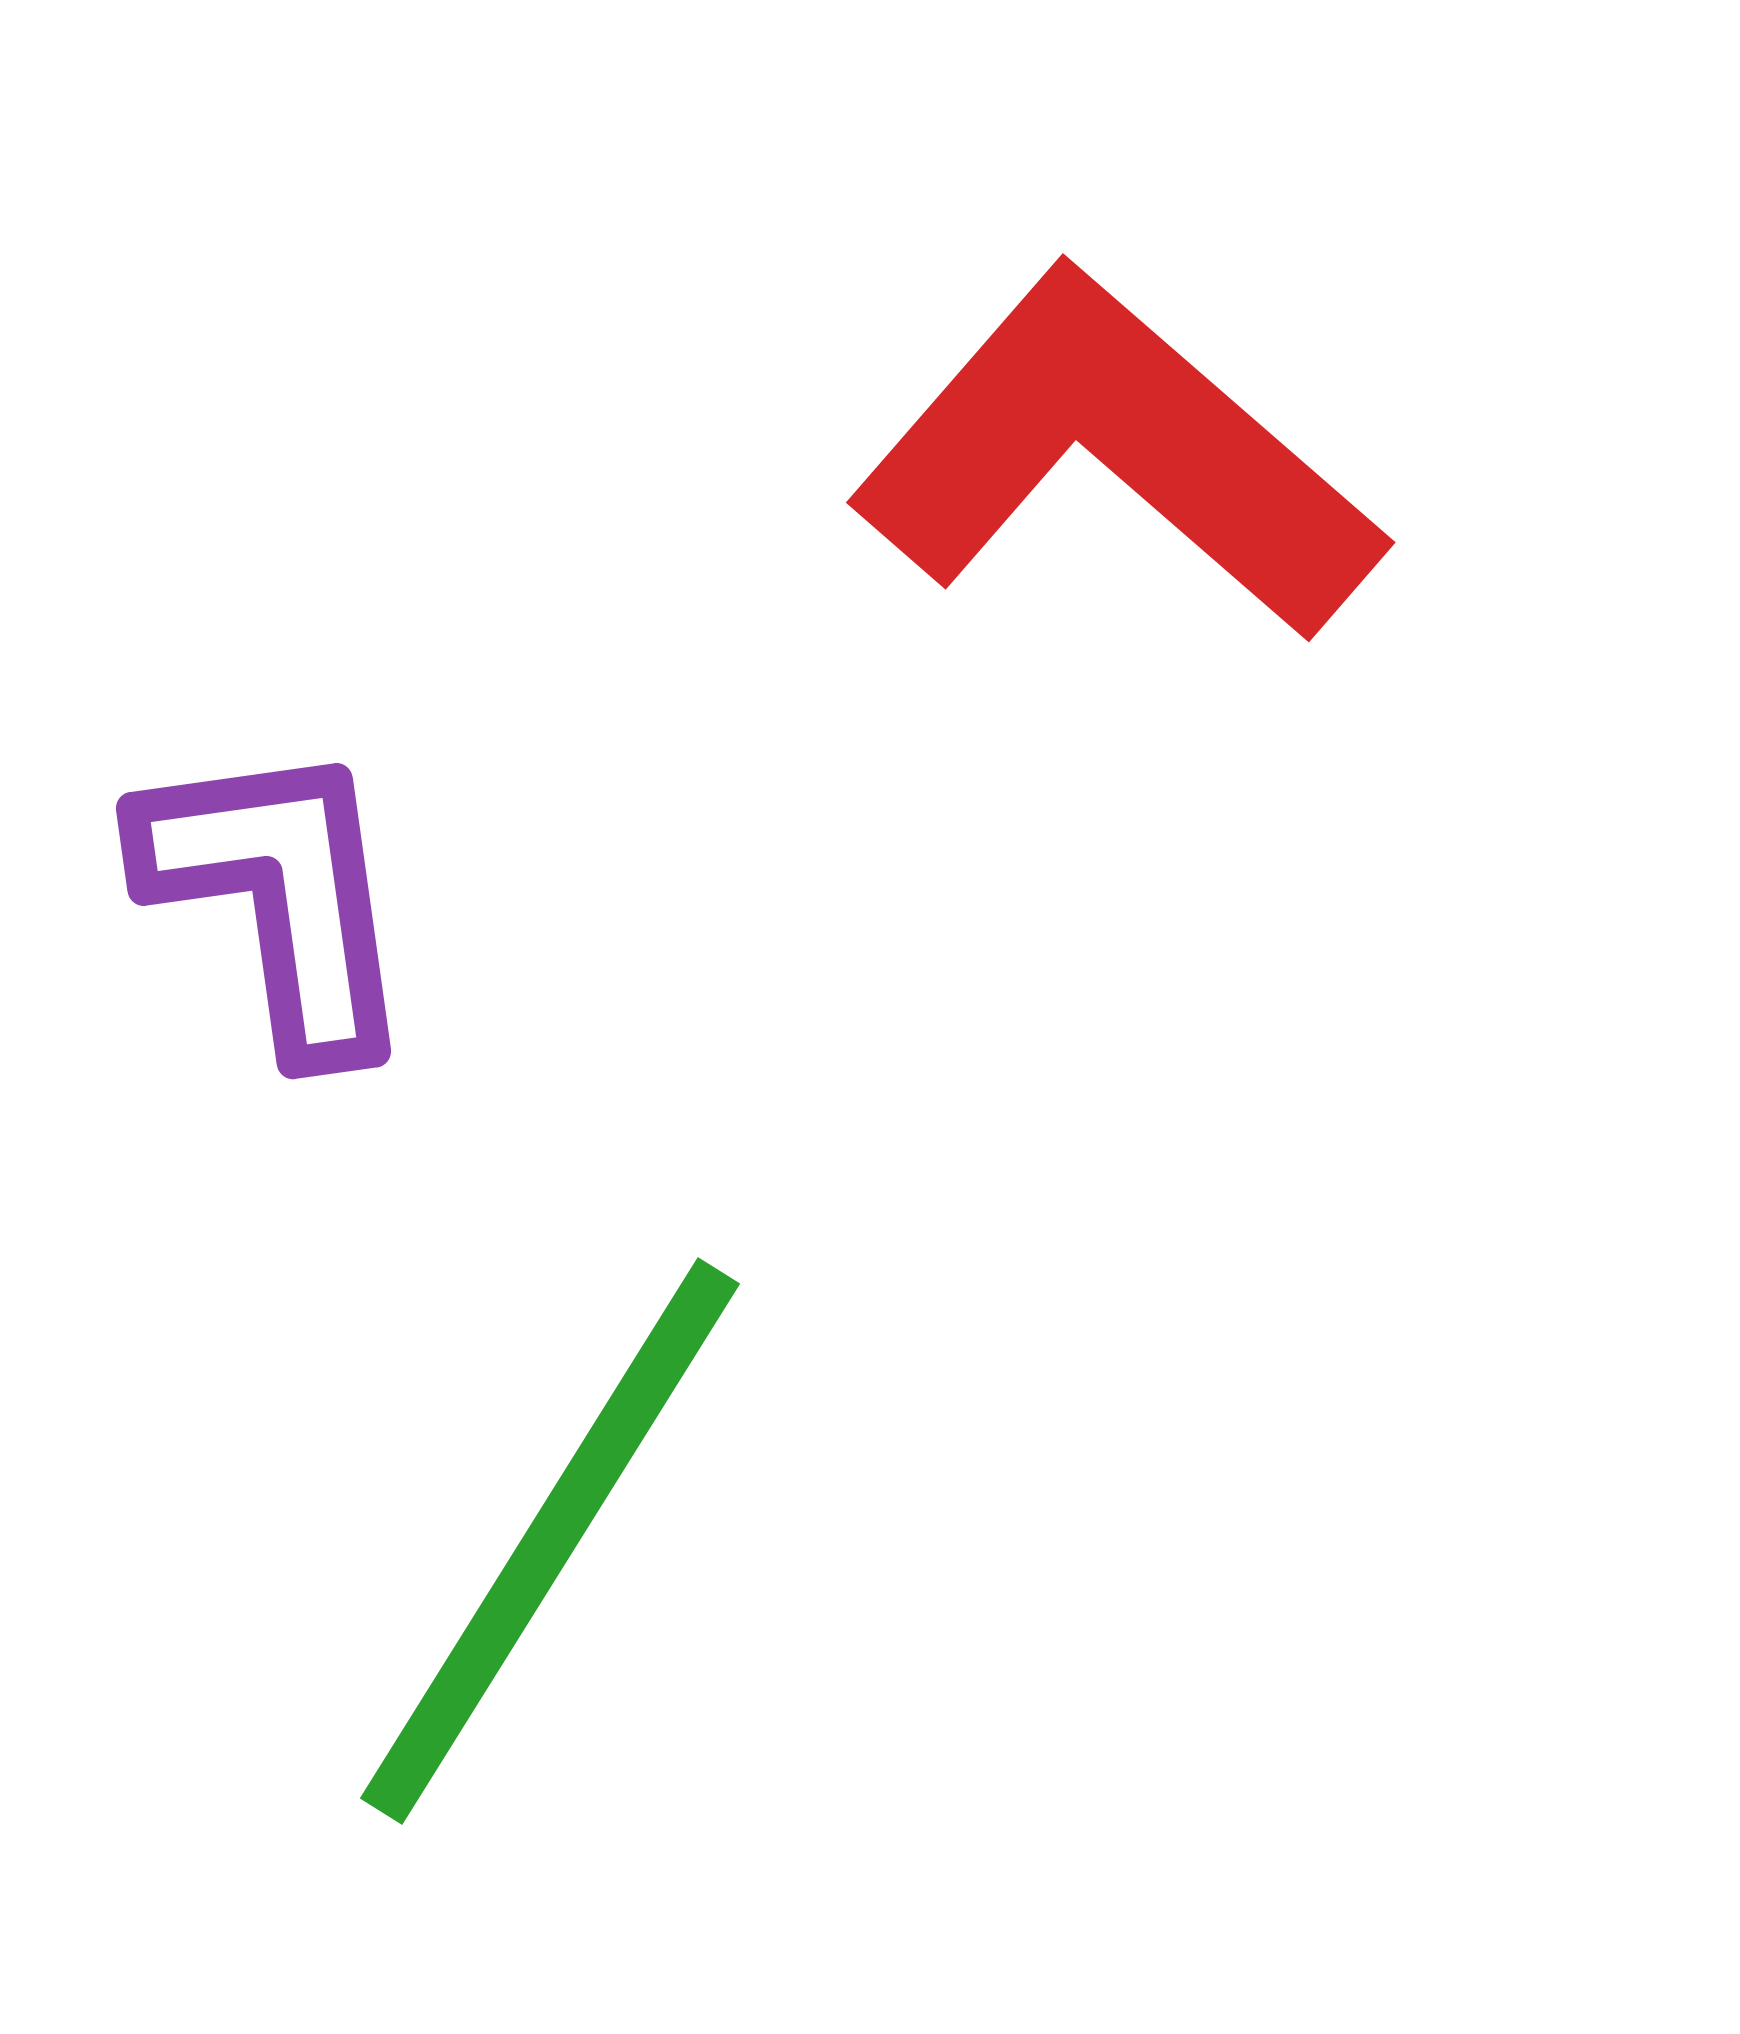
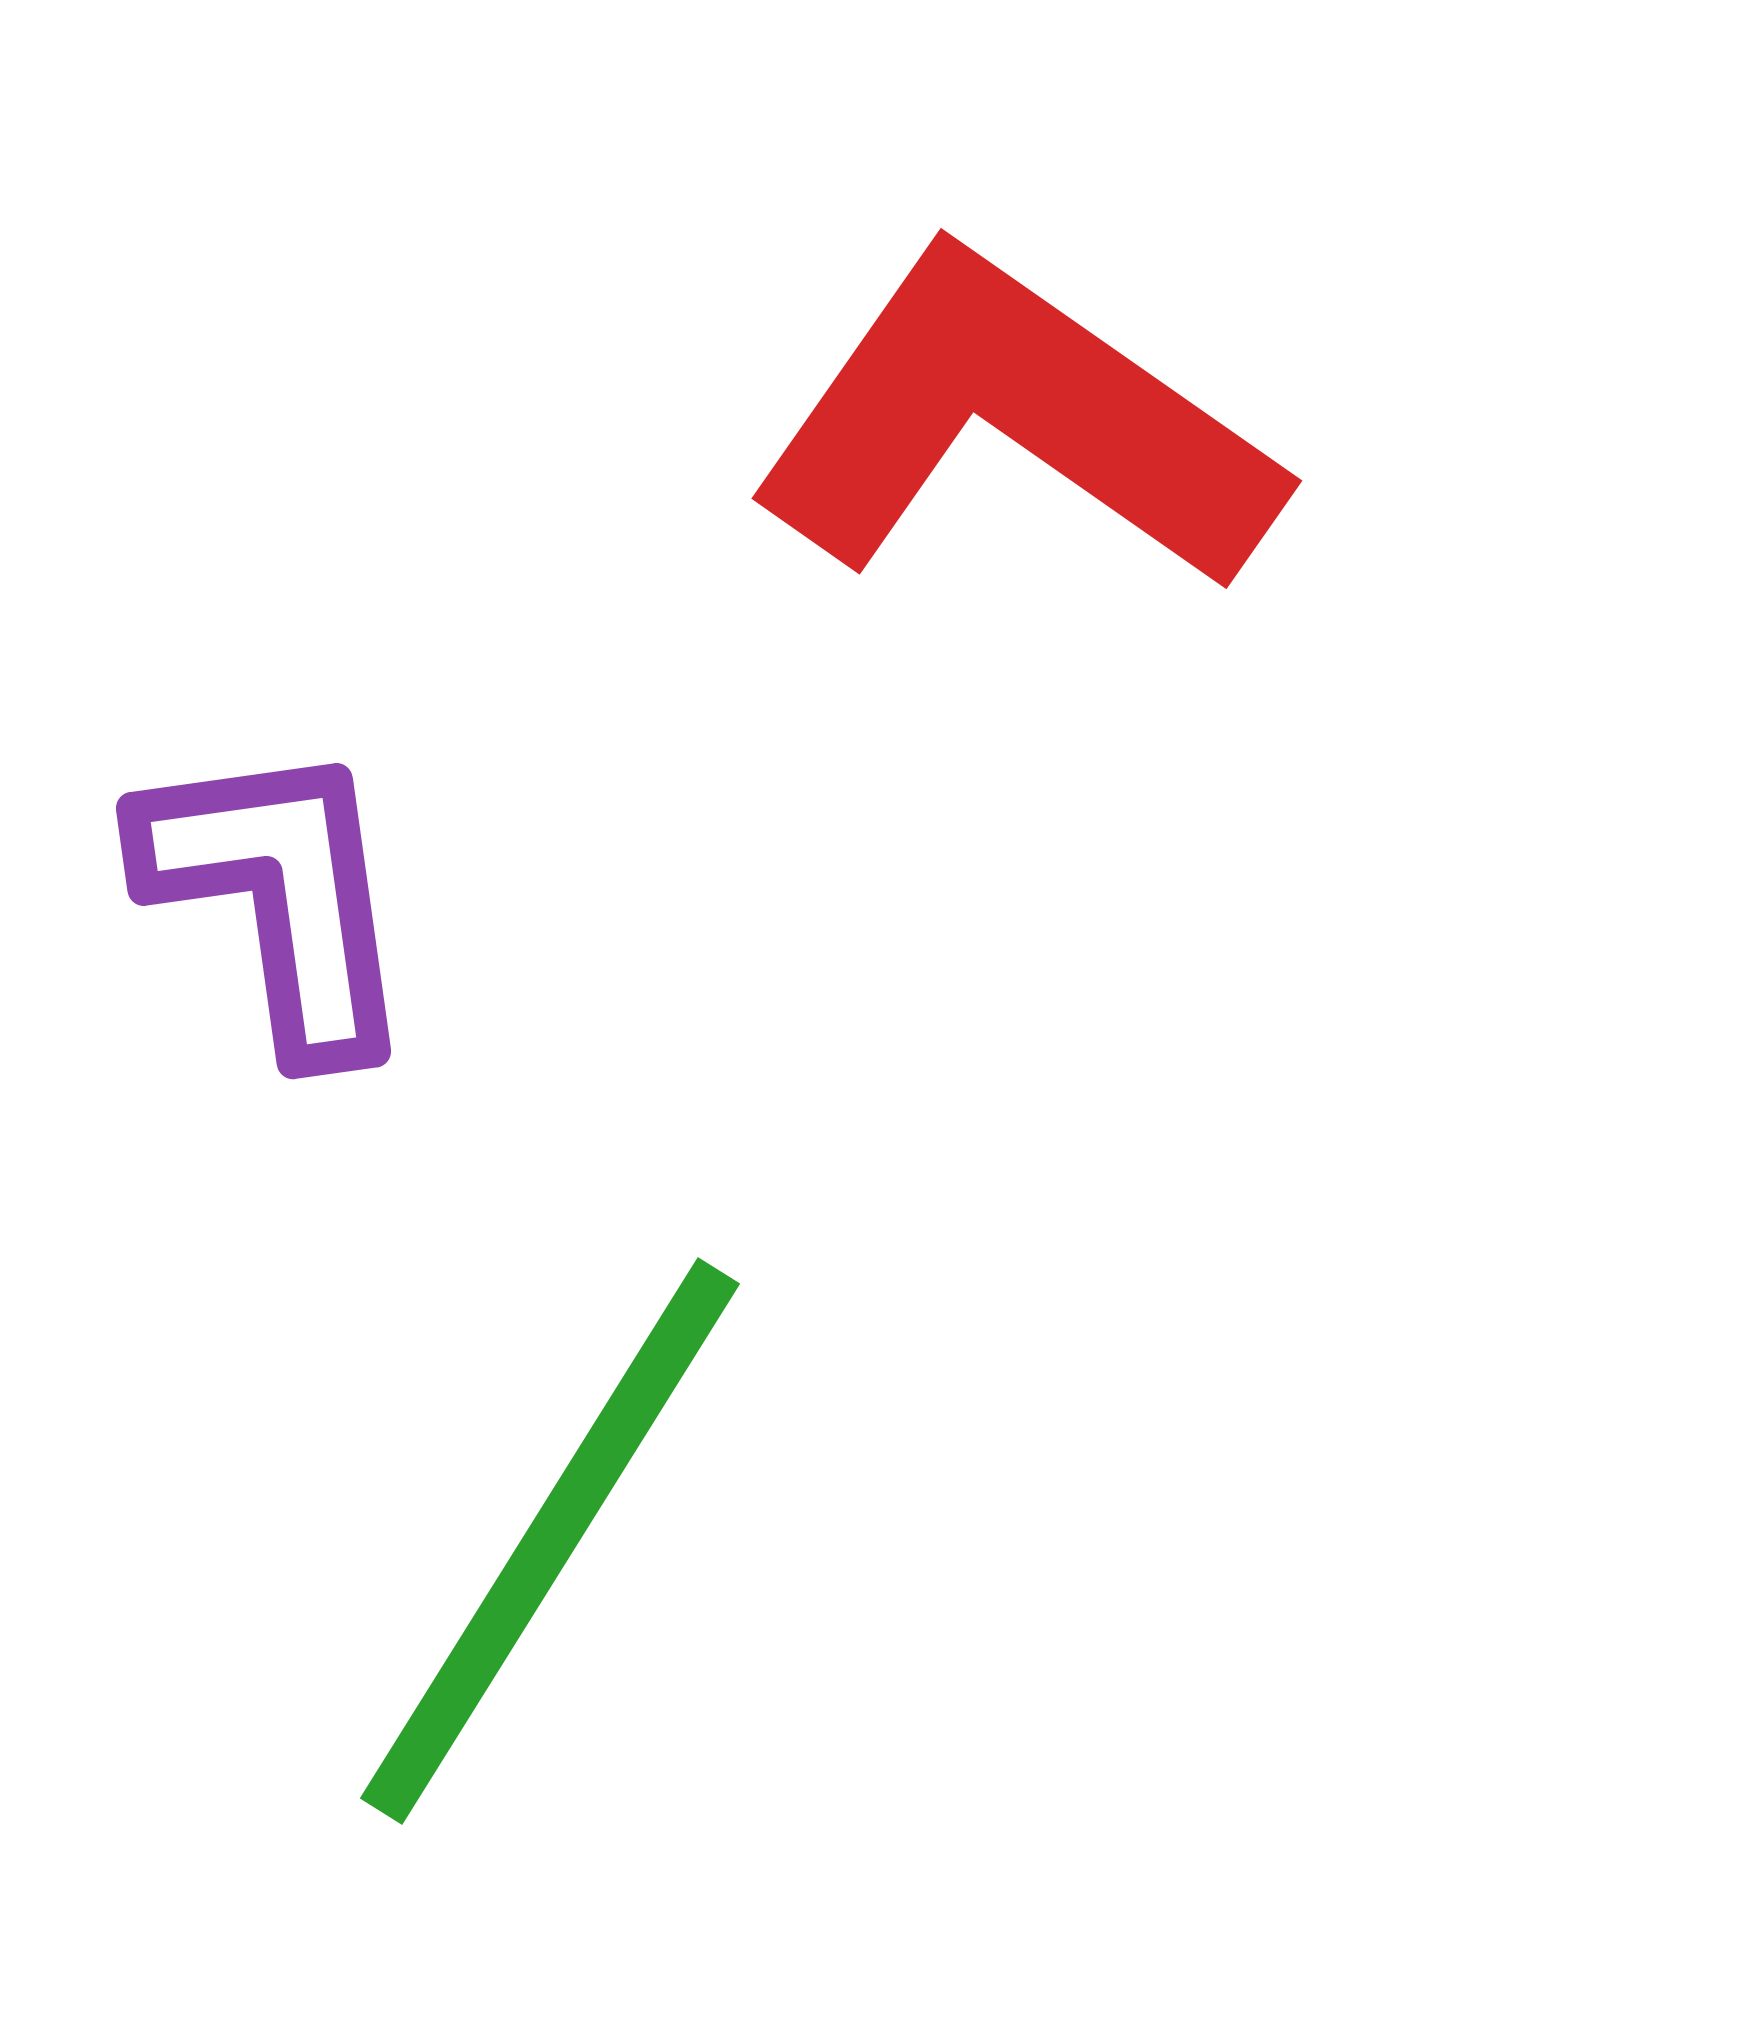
red L-shape: moved 101 px left, 32 px up; rotated 6 degrees counterclockwise
